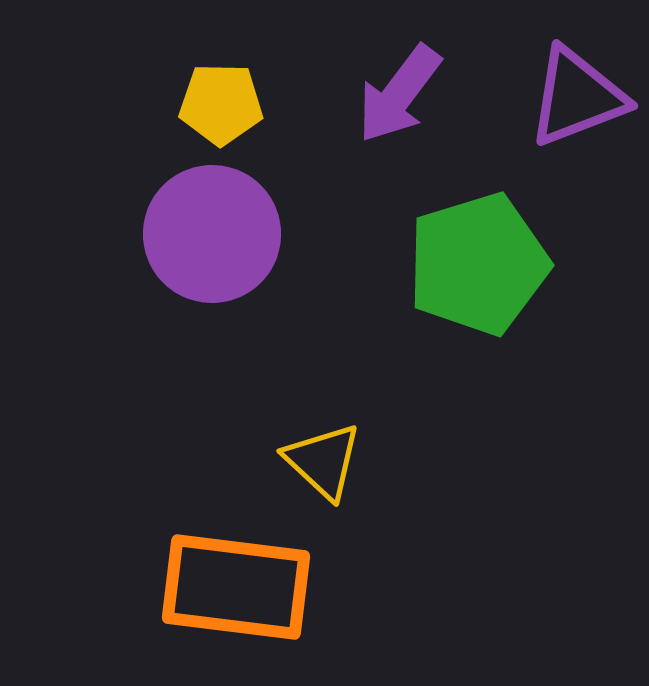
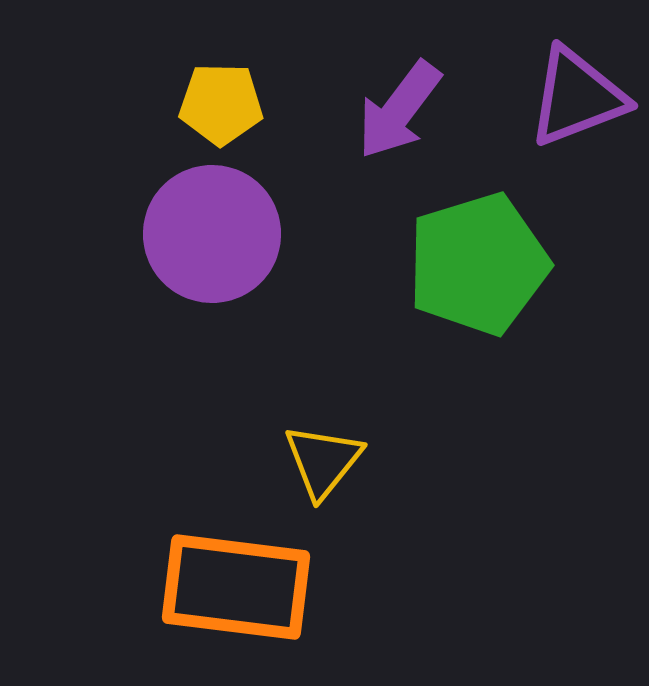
purple arrow: moved 16 px down
yellow triangle: rotated 26 degrees clockwise
